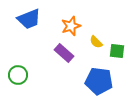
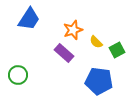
blue trapezoid: rotated 35 degrees counterclockwise
orange star: moved 2 px right, 4 px down
green square: moved 1 px up; rotated 35 degrees counterclockwise
